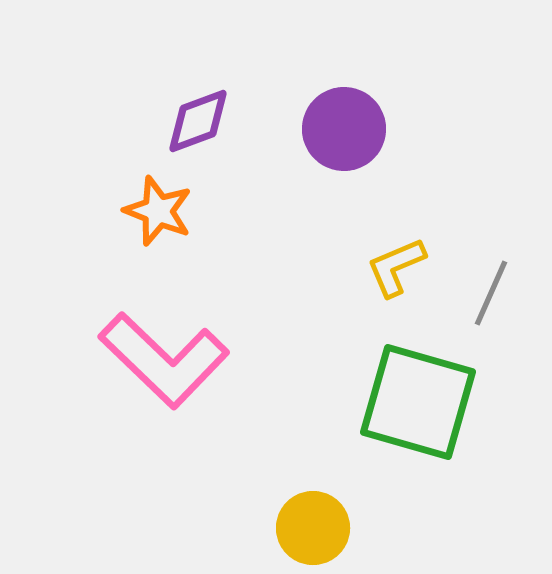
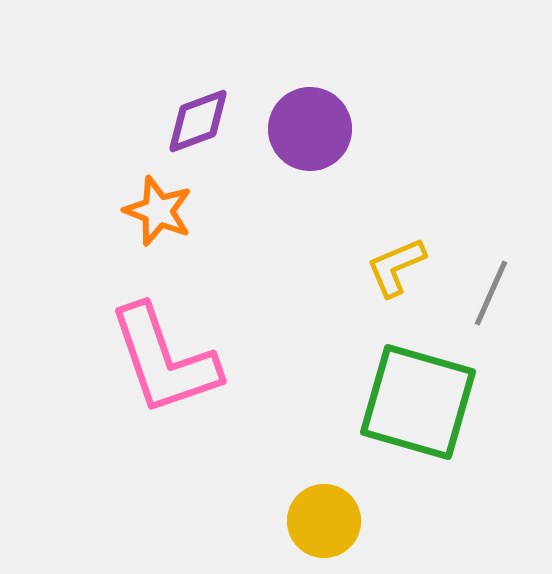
purple circle: moved 34 px left
pink L-shape: rotated 27 degrees clockwise
yellow circle: moved 11 px right, 7 px up
